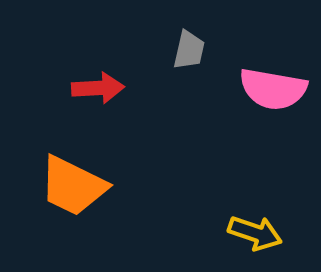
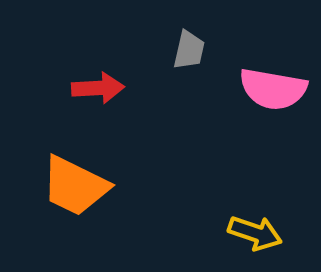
orange trapezoid: moved 2 px right
